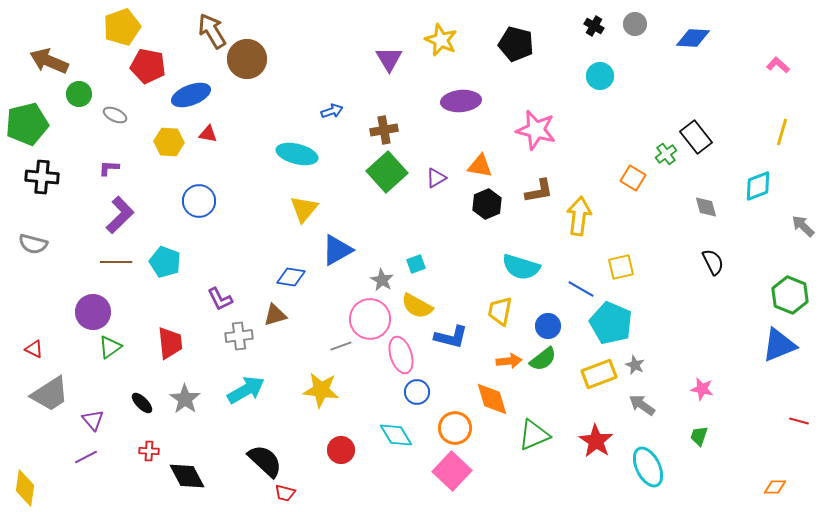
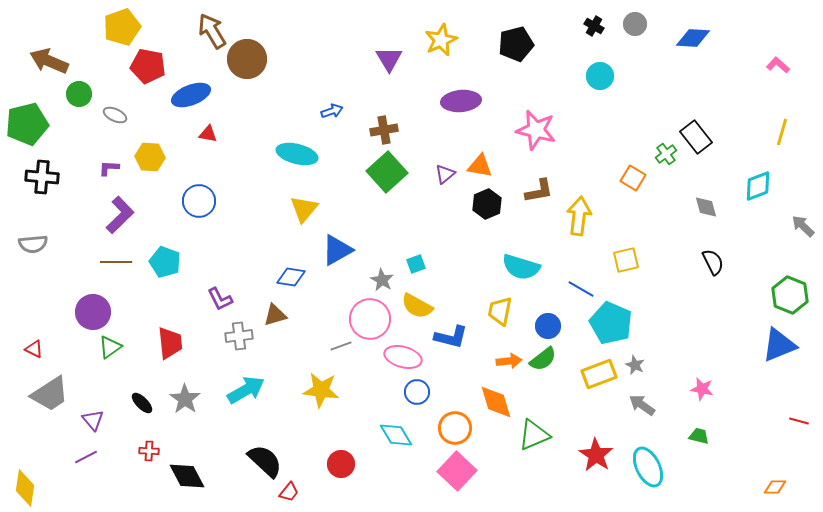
yellow star at (441, 40): rotated 24 degrees clockwise
black pentagon at (516, 44): rotated 28 degrees counterclockwise
yellow hexagon at (169, 142): moved 19 px left, 15 px down
purple triangle at (436, 178): moved 9 px right, 4 px up; rotated 10 degrees counterclockwise
gray semicircle at (33, 244): rotated 20 degrees counterclockwise
yellow square at (621, 267): moved 5 px right, 7 px up
pink ellipse at (401, 355): moved 2 px right, 2 px down; rotated 57 degrees counterclockwise
orange diamond at (492, 399): moved 4 px right, 3 px down
green trapezoid at (699, 436): rotated 85 degrees clockwise
red star at (596, 441): moved 14 px down
red circle at (341, 450): moved 14 px down
pink square at (452, 471): moved 5 px right
red trapezoid at (285, 493): moved 4 px right, 1 px up; rotated 65 degrees counterclockwise
